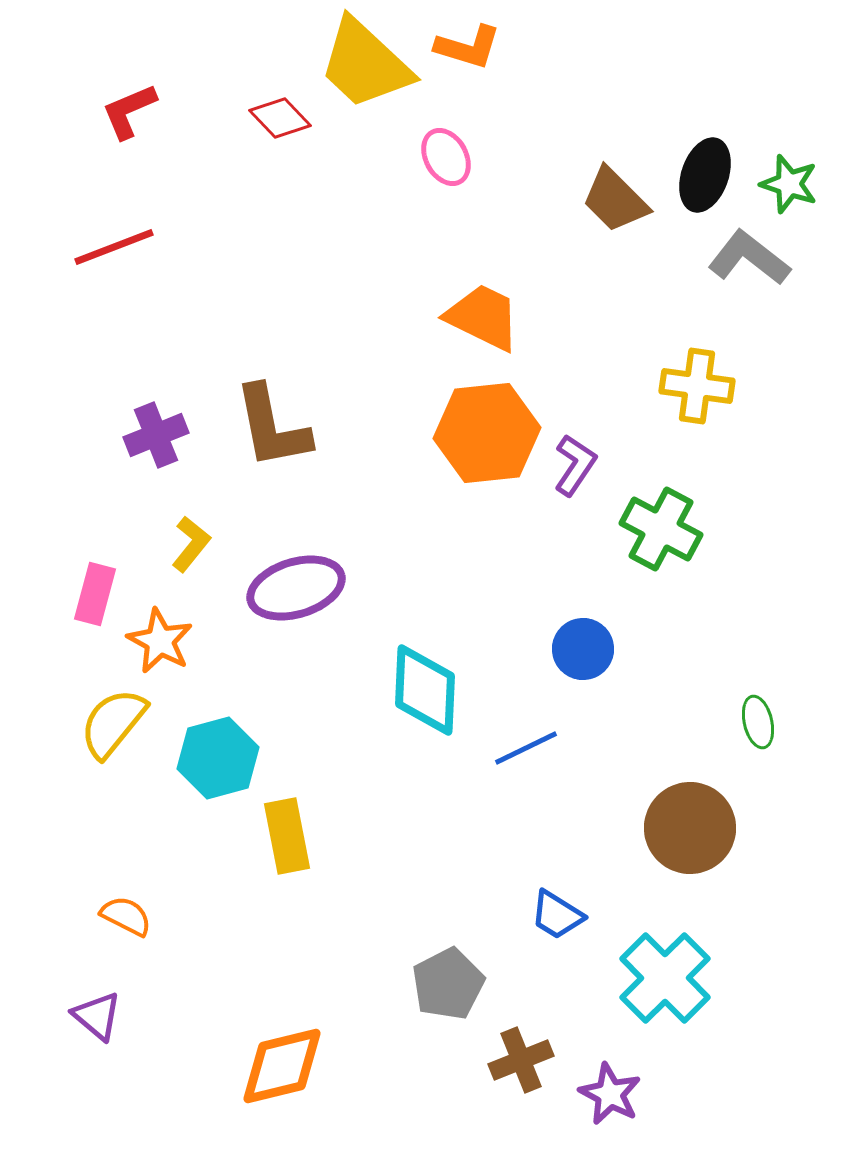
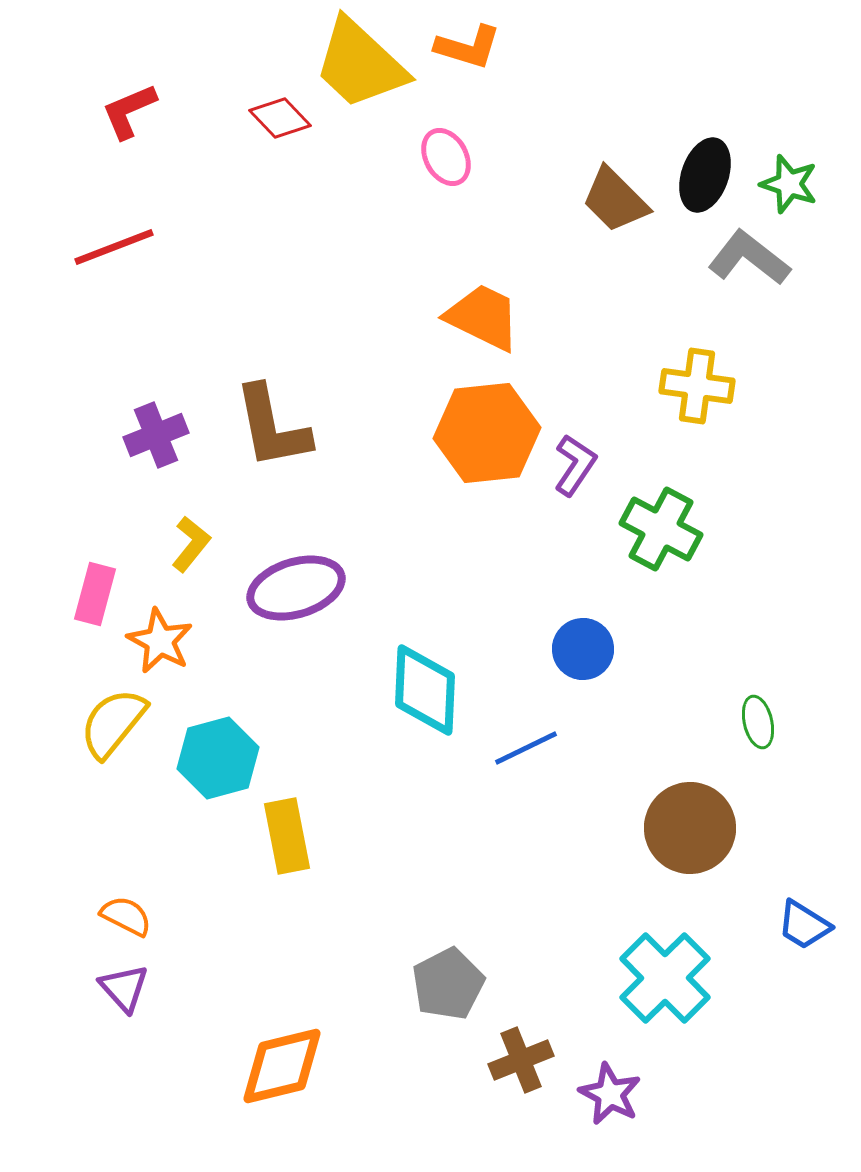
yellow trapezoid: moved 5 px left
blue trapezoid: moved 247 px right, 10 px down
purple triangle: moved 27 px right, 28 px up; rotated 8 degrees clockwise
